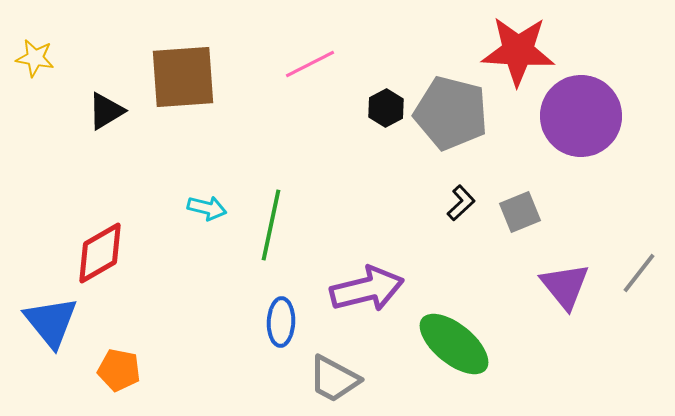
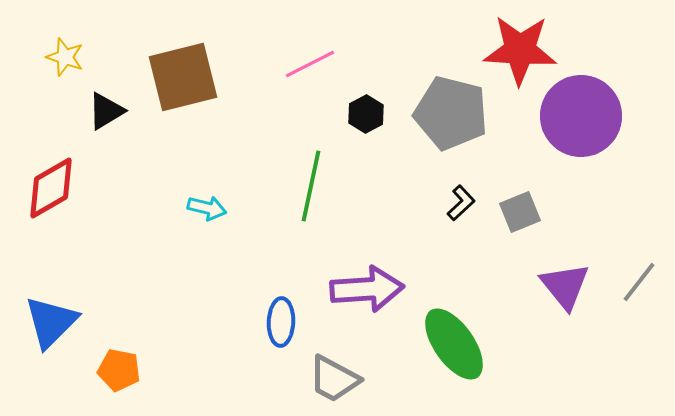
red star: moved 2 px right, 1 px up
yellow star: moved 30 px right, 1 px up; rotated 9 degrees clockwise
brown square: rotated 10 degrees counterclockwise
black hexagon: moved 20 px left, 6 px down
green line: moved 40 px right, 39 px up
red diamond: moved 49 px left, 65 px up
gray line: moved 9 px down
purple arrow: rotated 10 degrees clockwise
blue triangle: rotated 24 degrees clockwise
green ellipse: rotated 16 degrees clockwise
